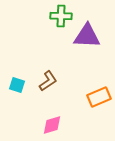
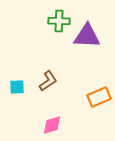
green cross: moved 2 px left, 5 px down
cyan square: moved 2 px down; rotated 21 degrees counterclockwise
